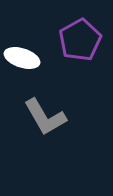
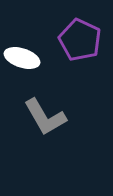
purple pentagon: rotated 18 degrees counterclockwise
